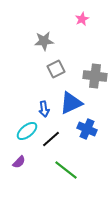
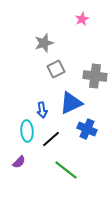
gray star: moved 2 px down; rotated 12 degrees counterclockwise
blue arrow: moved 2 px left, 1 px down
cyan ellipse: rotated 55 degrees counterclockwise
